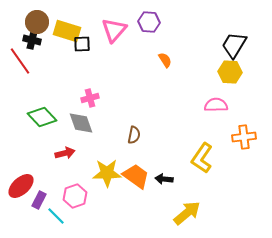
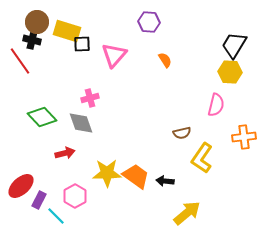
pink triangle: moved 25 px down
pink semicircle: rotated 105 degrees clockwise
brown semicircle: moved 48 px right, 2 px up; rotated 66 degrees clockwise
black arrow: moved 1 px right, 2 px down
pink hexagon: rotated 10 degrees counterclockwise
